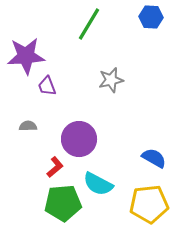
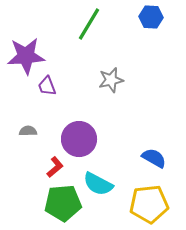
gray semicircle: moved 5 px down
